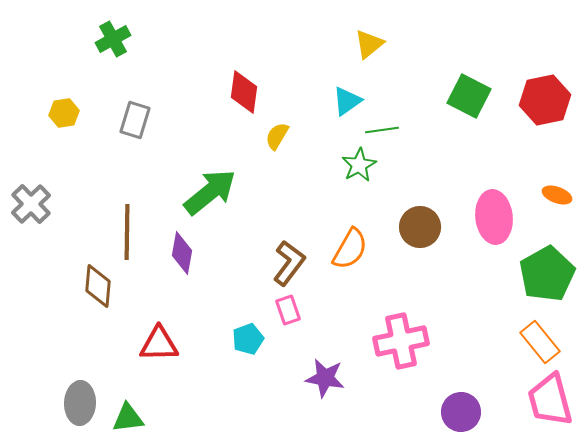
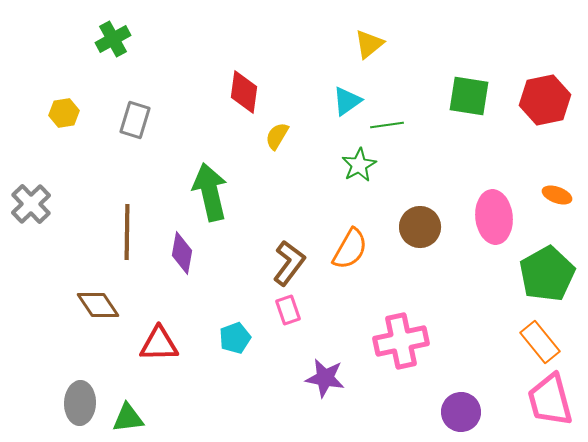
green square: rotated 18 degrees counterclockwise
green line: moved 5 px right, 5 px up
green arrow: rotated 64 degrees counterclockwise
brown diamond: moved 19 px down; rotated 39 degrees counterclockwise
cyan pentagon: moved 13 px left, 1 px up
